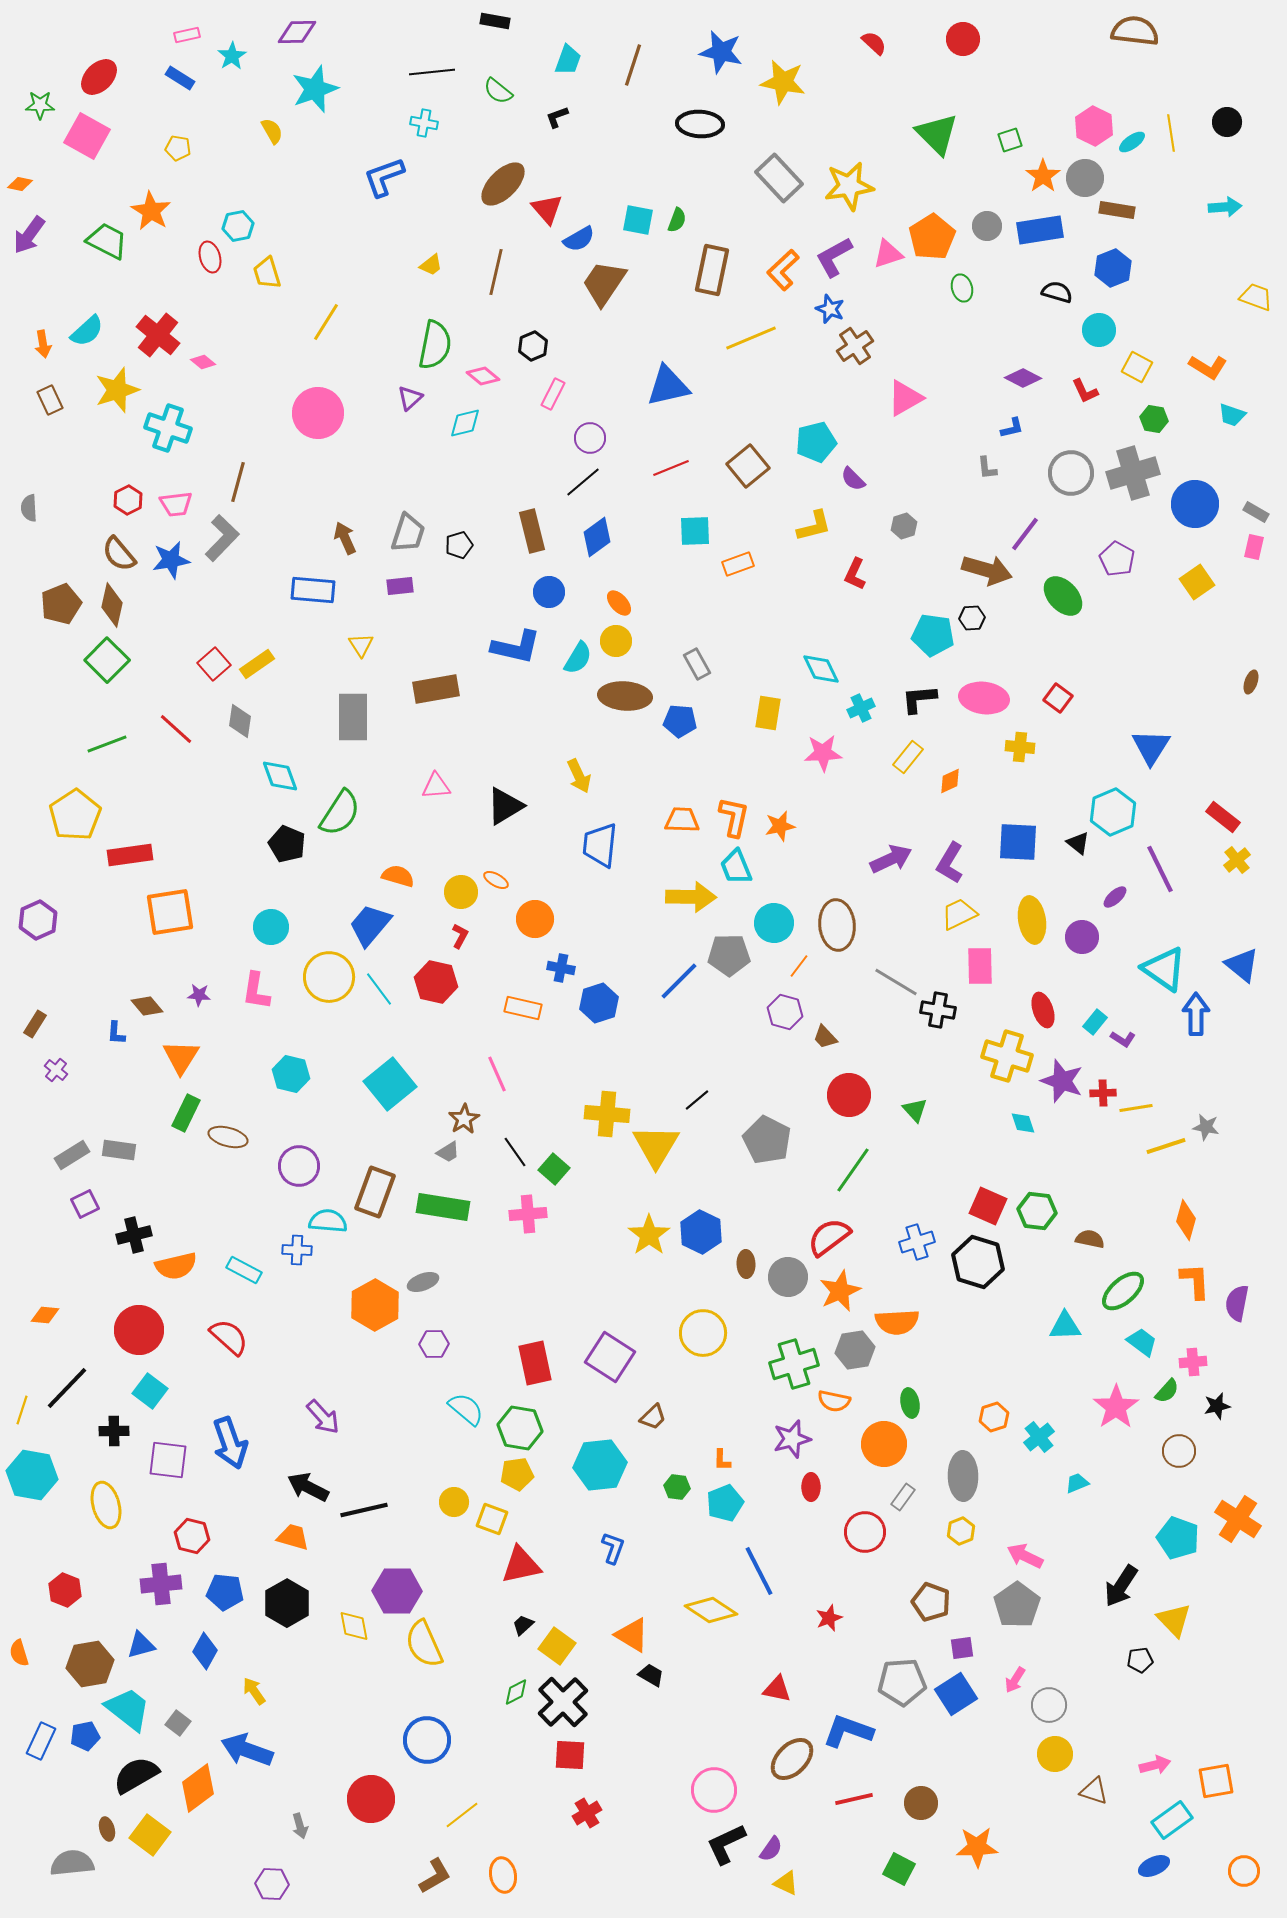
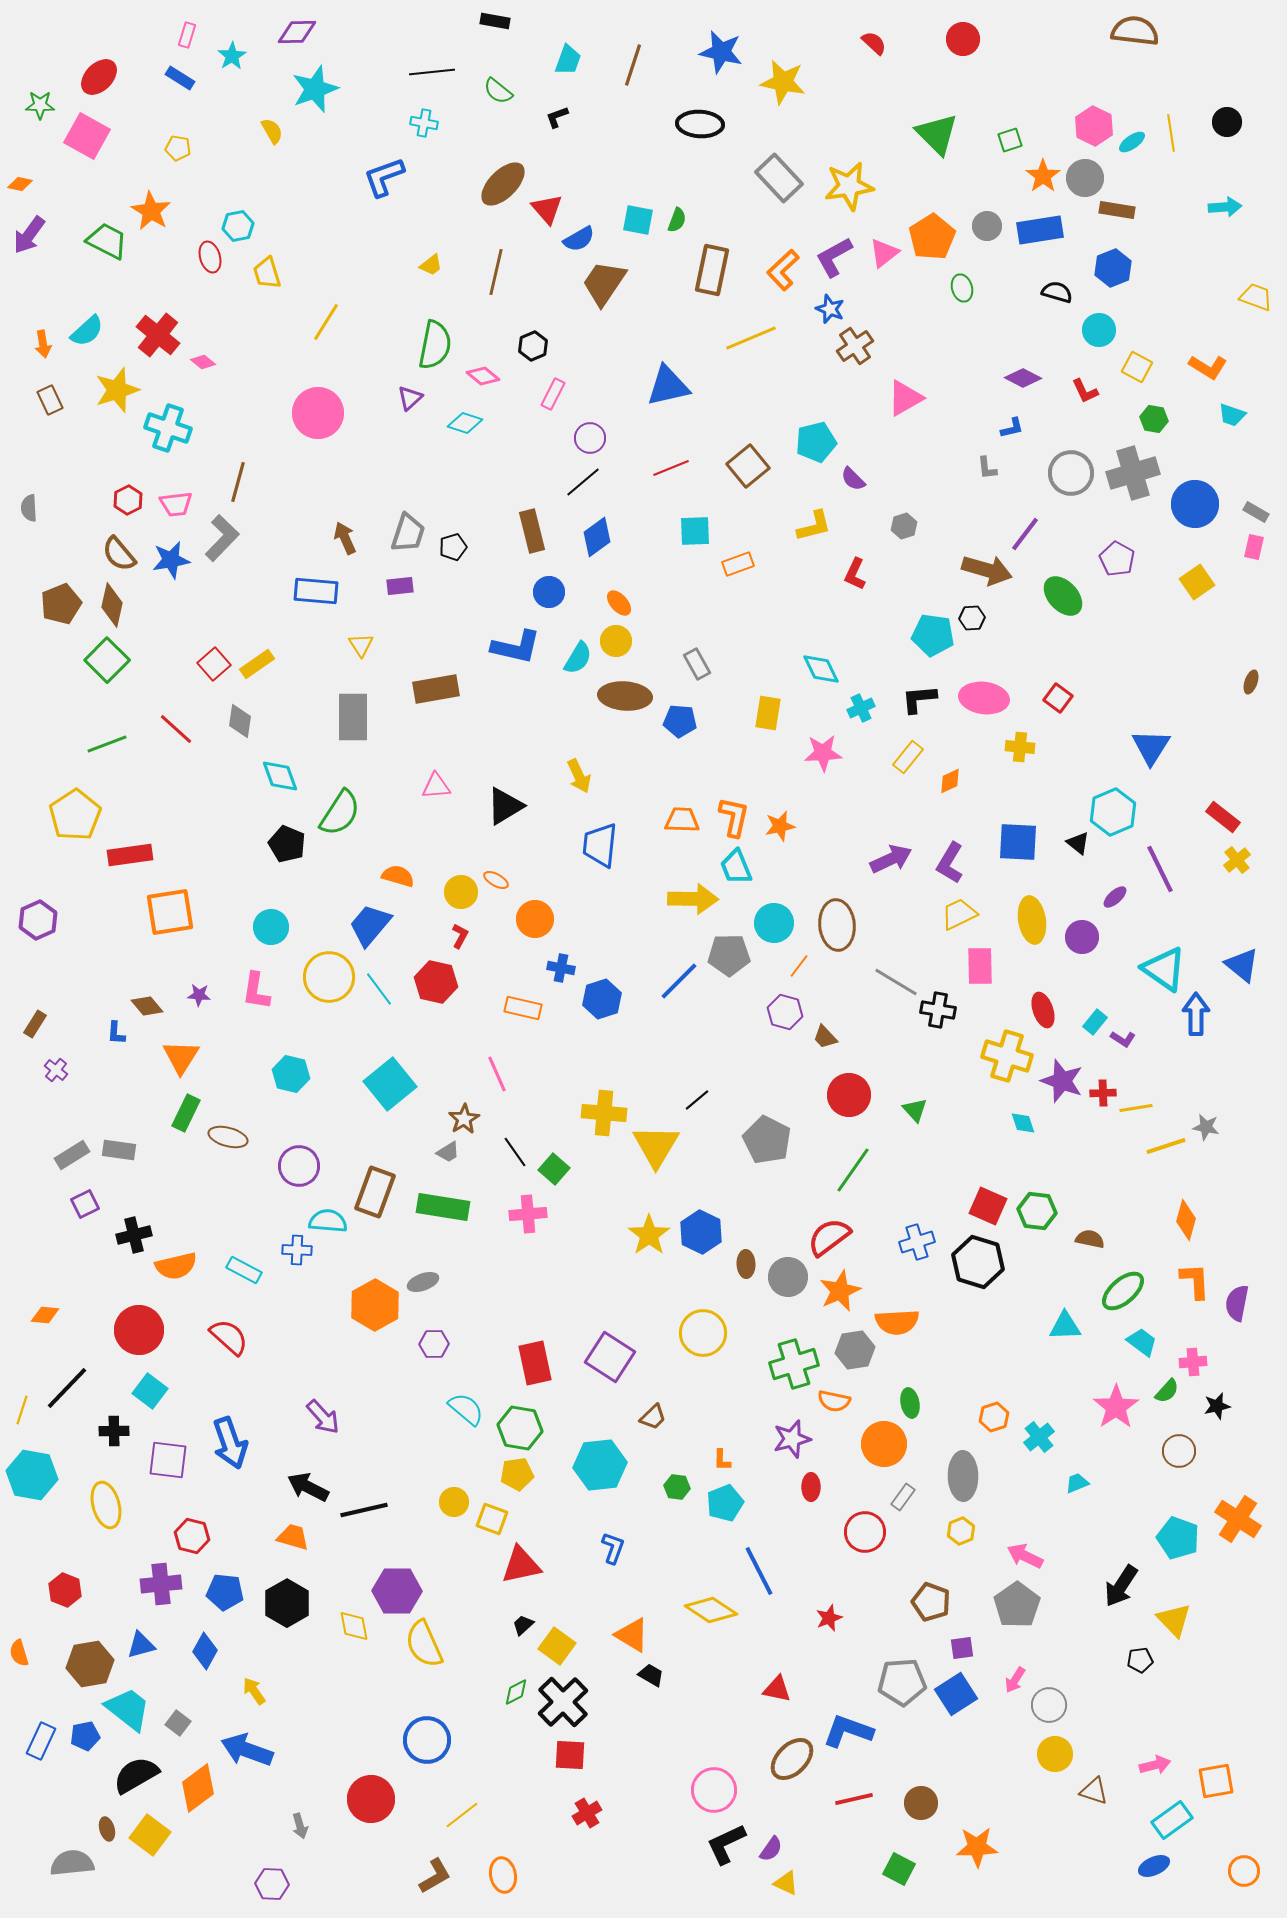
pink rectangle at (187, 35): rotated 60 degrees counterclockwise
pink triangle at (888, 254): moved 4 px left, 1 px up; rotated 20 degrees counterclockwise
cyan diamond at (465, 423): rotated 32 degrees clockwise
black pentagon at (459, 545): moved 6 px left, 2 px down
blue rectangle at (313, 590): moved 3 px right, 1 px down
yellow arrow at (691, 897): moved 2 px right, 2 px down
blue hexagon at (599, 1003): moved 3 px right, 4 px up
yellow cross at (607, 1114): moved 3 px left, 1 px up
